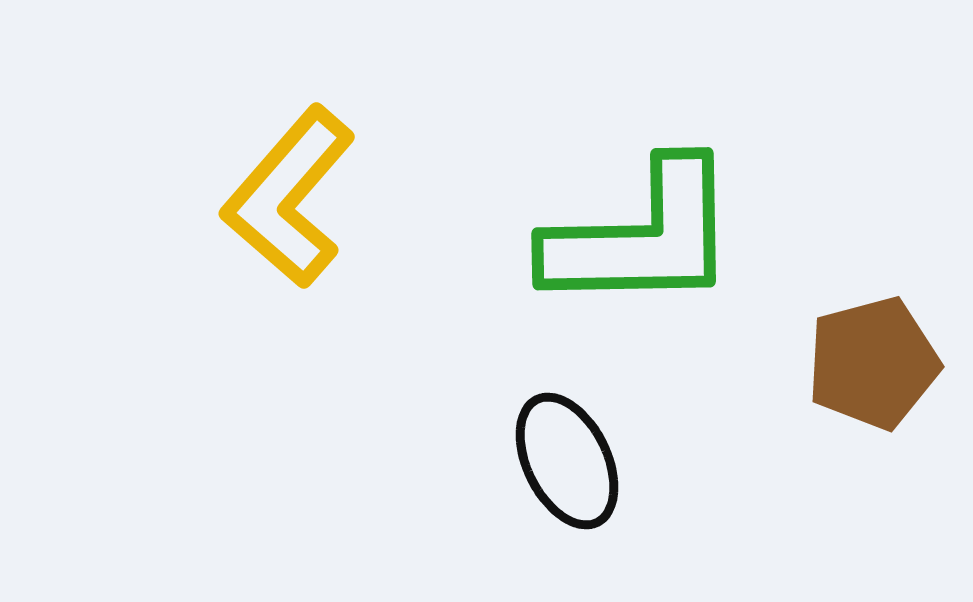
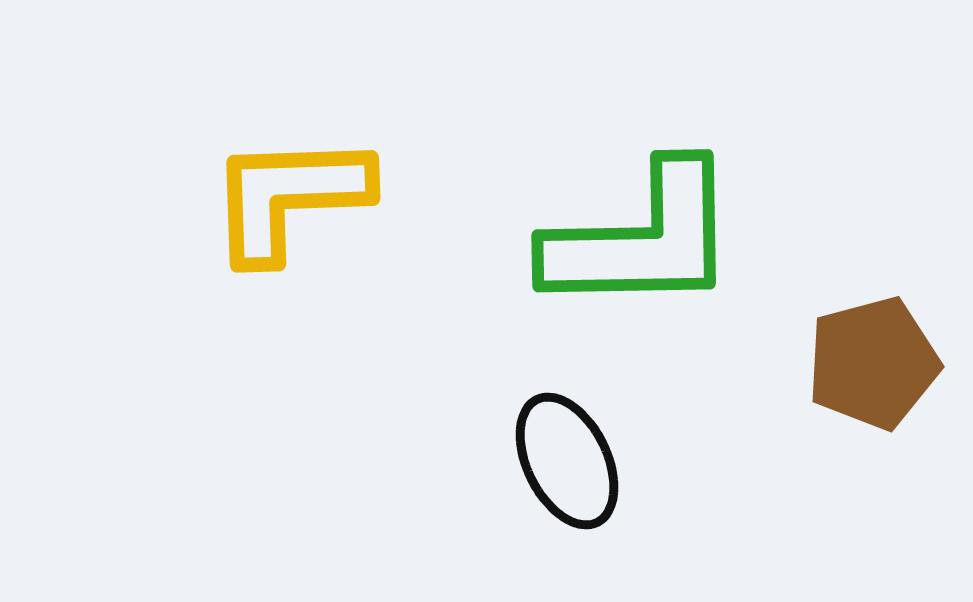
yellow L-shape: rotated 47 degrees clockwise
green L-shape: moved 2 px down
